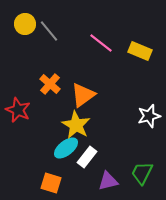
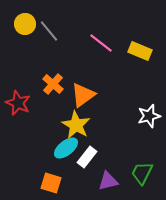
orange cross: moved 3 px right
red star: moved 7 px up
